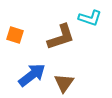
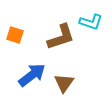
cyan L-shape: moved 1 px right, 4 px down
